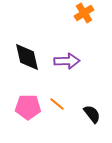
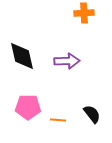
orange cross: rotated 30 degrees clockwise
black diamond: moved 5 px left, 1 px up
orange line: moved 1 px right, 16 px down; rotated 35 degrees counterclockwise
